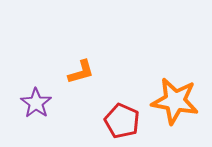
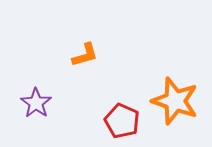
orange L-shape: moved 4 px right, 17 px up
orange star: rotated 9 degrees clockwise
